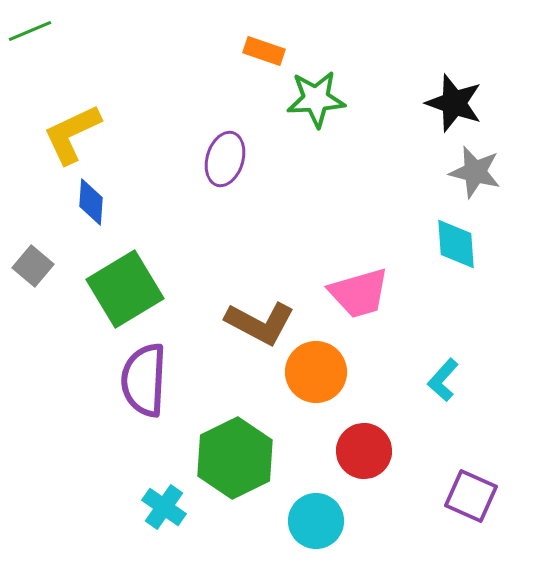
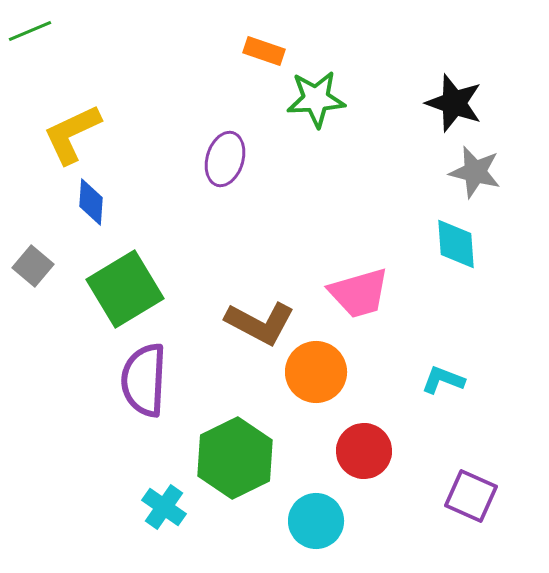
cyan L-shape: rotated 69 degrees clockwise
